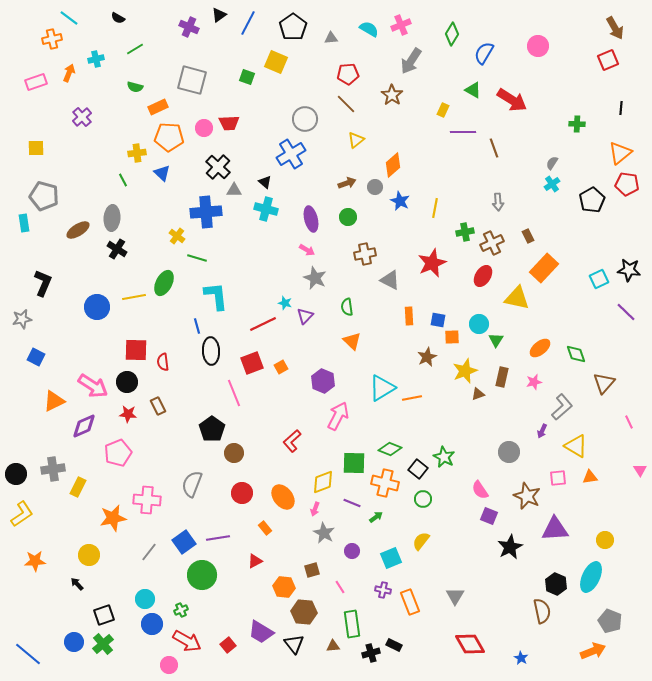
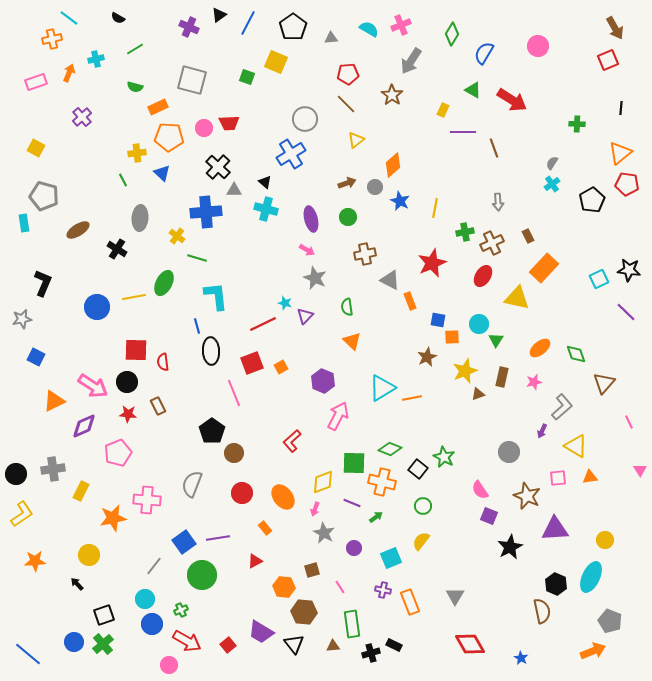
yellow square at (36, 148): rotated 30 degrees clockwise
gray ellipse at (112, 218): moved 28 px right
orange rectangle at (409, 316): moved 1 px right, 15 px up; rotated 18 degrees counterclockwise
black pentagon at (212, 429): moved 2 px down
orange cross at (385, 483): moved 3 px left, 1 px up
yellow rectangle at (78, 487): moved 3 px right, 4 px down
green circle at (423, 499): moved 7 px down
purple circle at (352, 551): moved 2 px right, 3 px up
gray line at (149, 552): moved 5 px right, 14 px down
